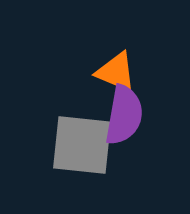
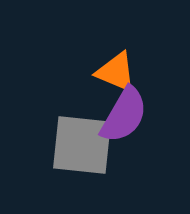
purple semicircle: rotated 20 degrees clockwise
